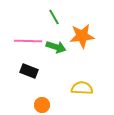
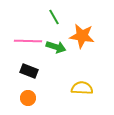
orange star: rotated 15 degrees clockwise
orange circle: moved 14 px left, 7 px up
